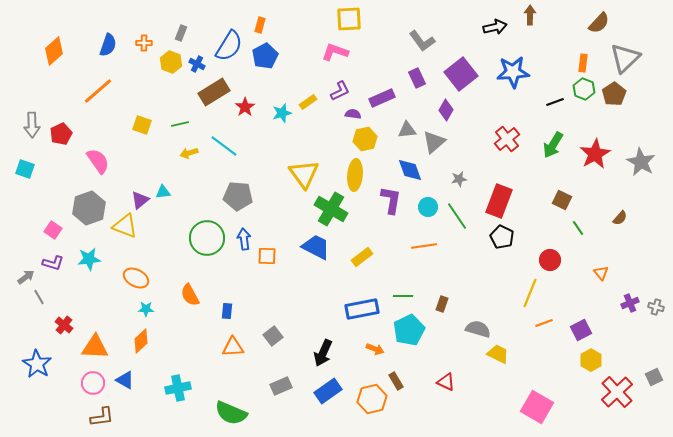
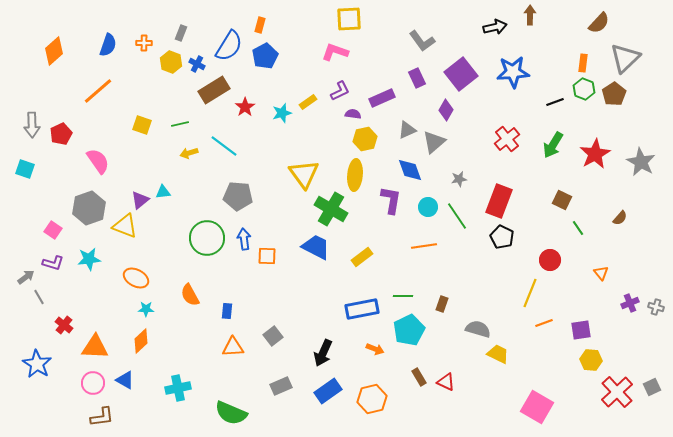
brown rectangle at (214, 92): moved 2 px up
gray triangle at (407, 130): rotated 18 degrees counterclockwise
purple square at (581, 330): rotated 20 degrees clockwise
yellow hexagon at (591, 360): rotated 25 degrees counterclockwise
gray square at (654, 377): moved 2 px left, 10 px down
brown rectangle at (396, 381): moved 23 px right, 4 px up
